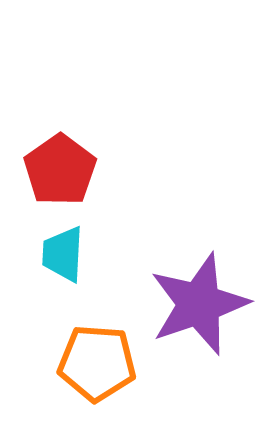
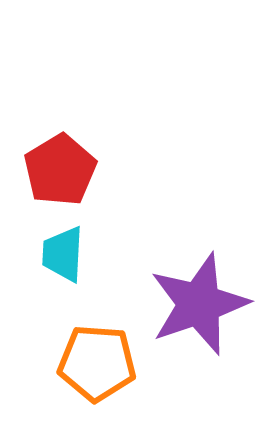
red pentagon: rotated 4 degrees clockwise
